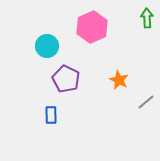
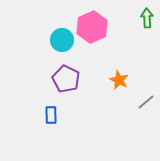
cyan circle: moved 15 px right, 6 px up
